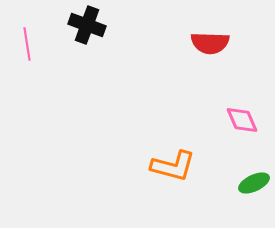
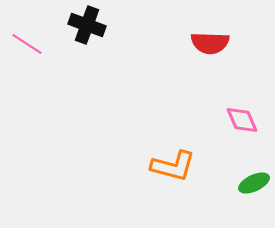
pink line: rotated 48 degrees counterclockwise
